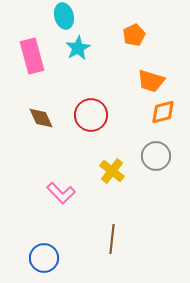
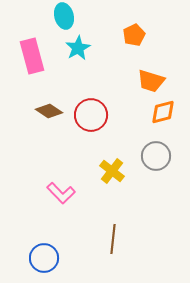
brown diamond: moved 8 px right, 7 px up; rotated 32 degrees counterclockwise
brown line: moved 1 px right
